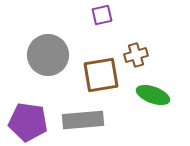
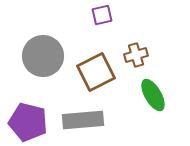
gray circle: moved 5 px left, 1 px down
brown square: moved 5 px left, 3 px up; rotated 18 degrees counterclockwise
green ellipse: rotated 40 degrees clockwise
purple pentagon: rotated 6 degrees clockwise
